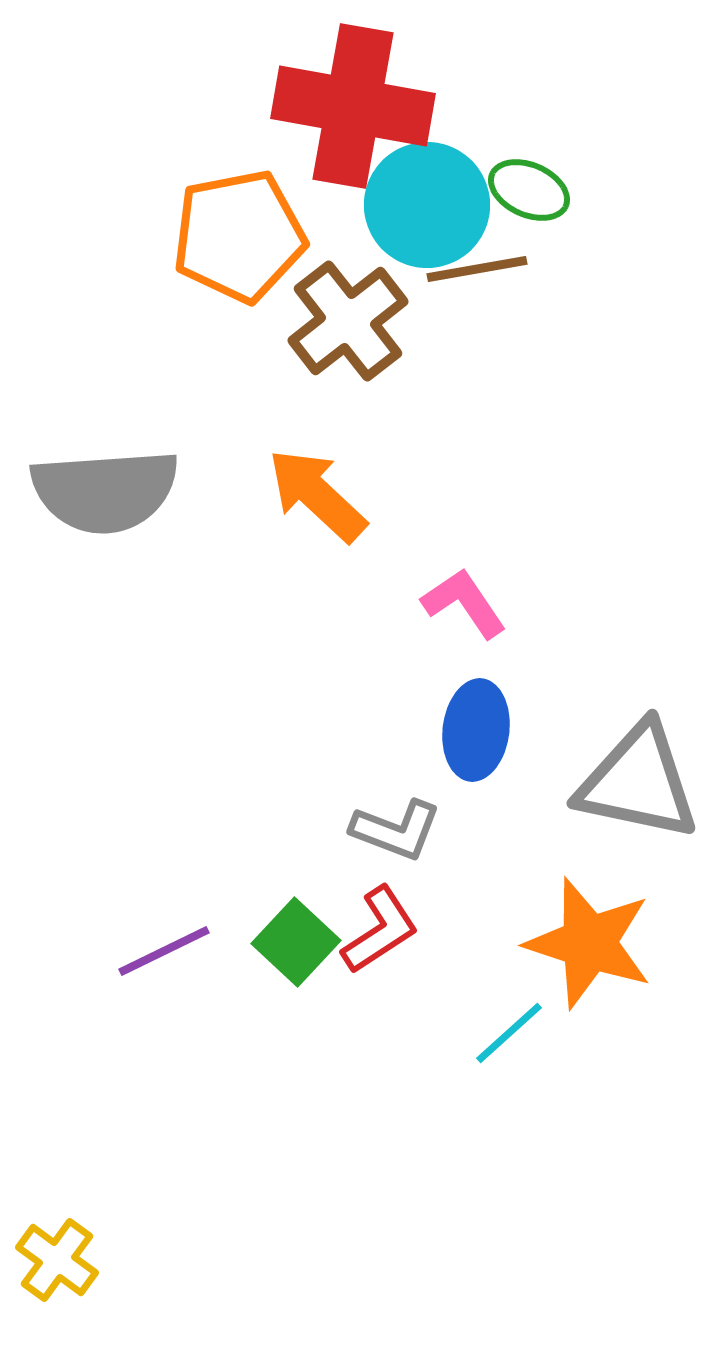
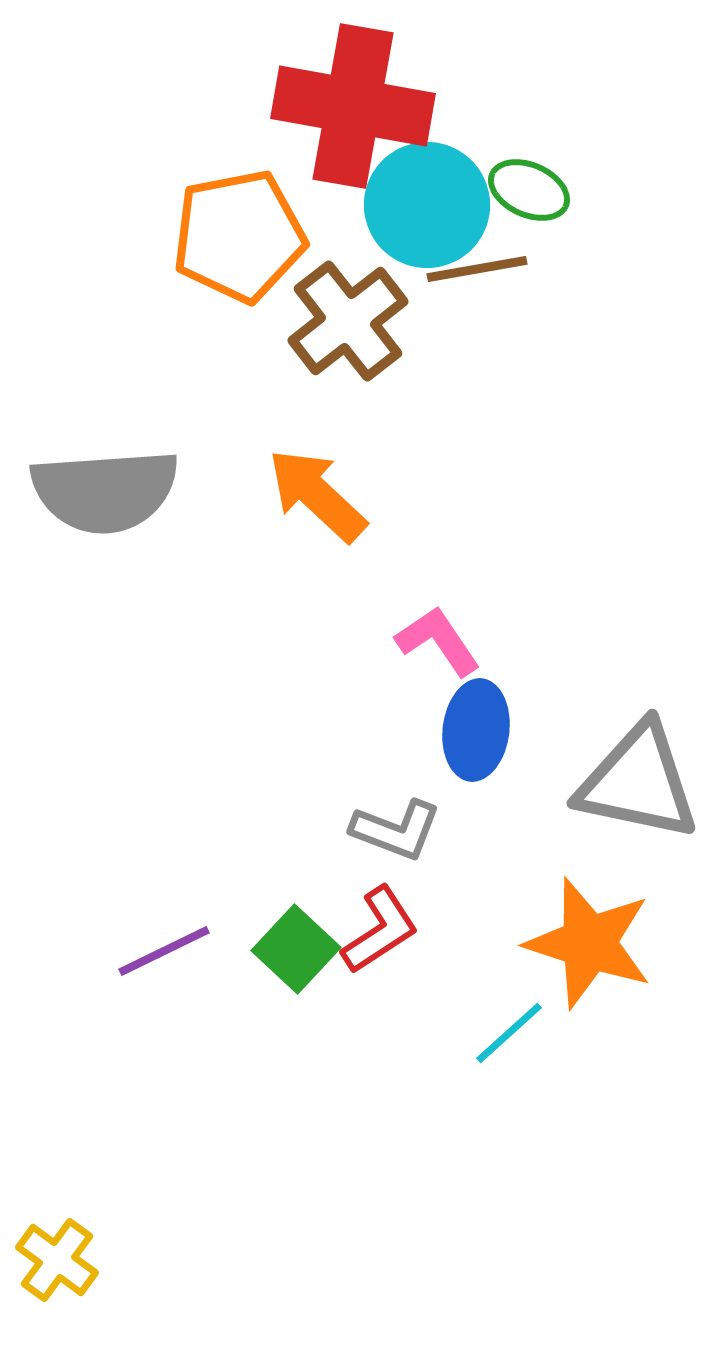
pink L-shape: moved 26 px left, 38 px down
green square: moved 7 px down
